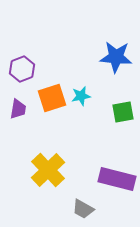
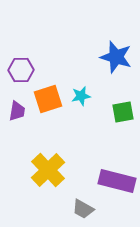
blue star: rotated 12 degrees clockwise
purple hexagon: moved 1 px left, 1 px down; rotated 20 degrees clockwise
orange square: moved 4 px left, 1 px down
purple trapezoid: moved 1 px left, 2 px down
purple rectangle: moved 2 px down
